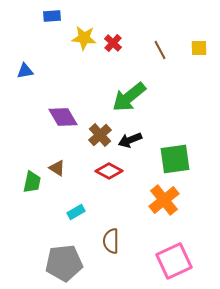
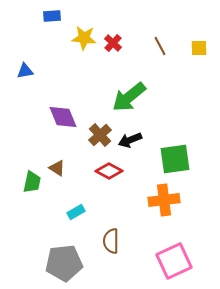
brown line: moved 4 px up
purple diamond: rotated 8 degrees clockwise
orange cross: rotated 32 degrees clockwise
